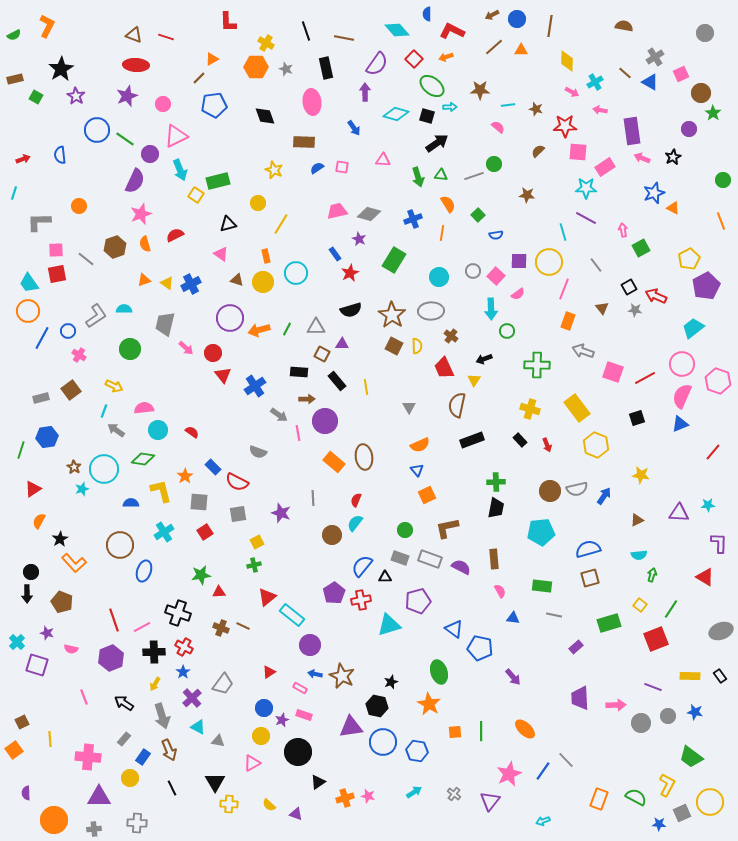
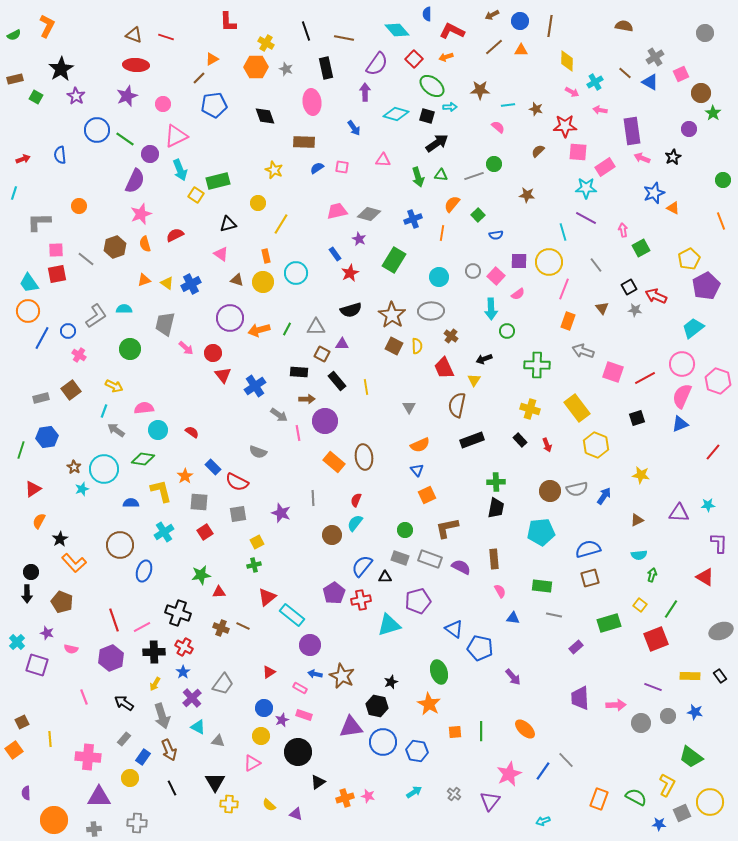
blue circle at (517, 19): moved 3 px right, 2 px down
orange semicircle at (448, 204): moved 4 px right; rotated 108 degrees counterclockwise
